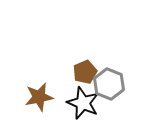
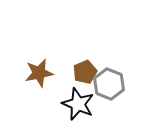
brown star: moved 24 px up
black star: moved 5 px left, 1 px down
